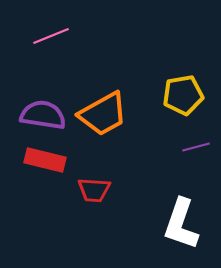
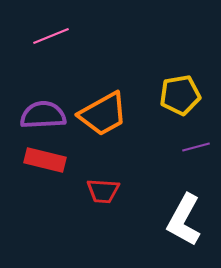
yellow pentagon: moved 3 px left
purple semicircle: rotated 12 degrees counterclockwise
red trapezoid: moved 9 px right, 1 px down
white L-shape: moved 3 px right, 4 px up; rotated 10 degrees clockwise
